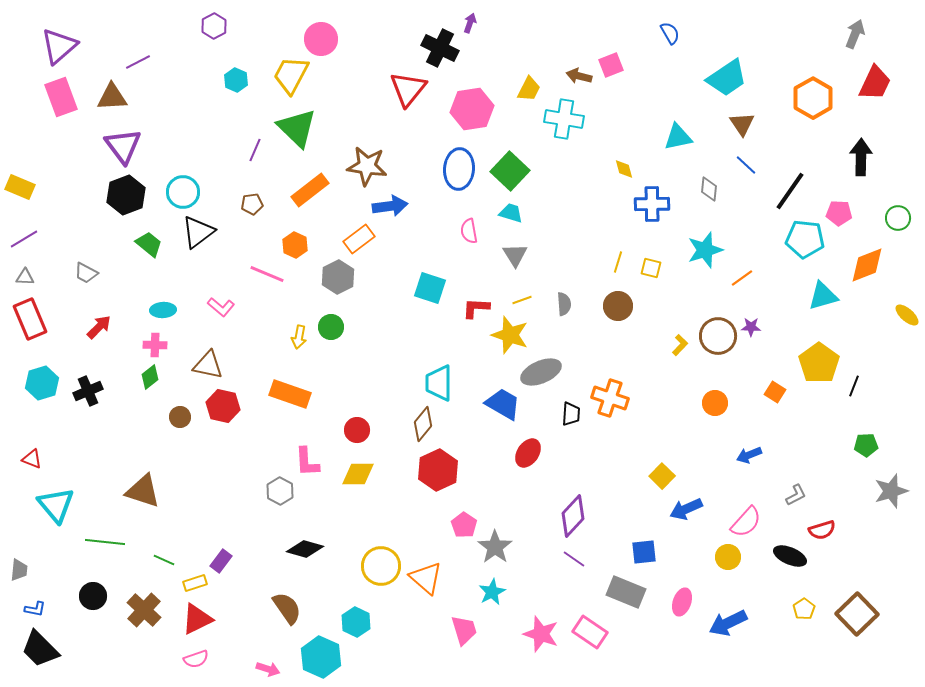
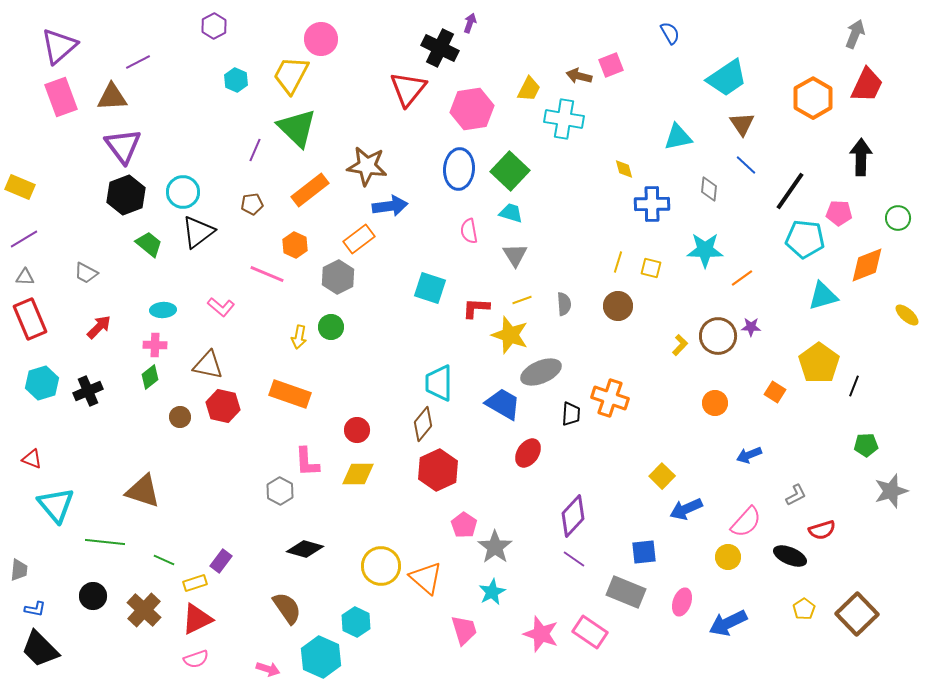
red trapezoid at (875, 83): moved 8 px left, 2 px down
cyan star at (705, 250): rotated 18 degrees clockwise
